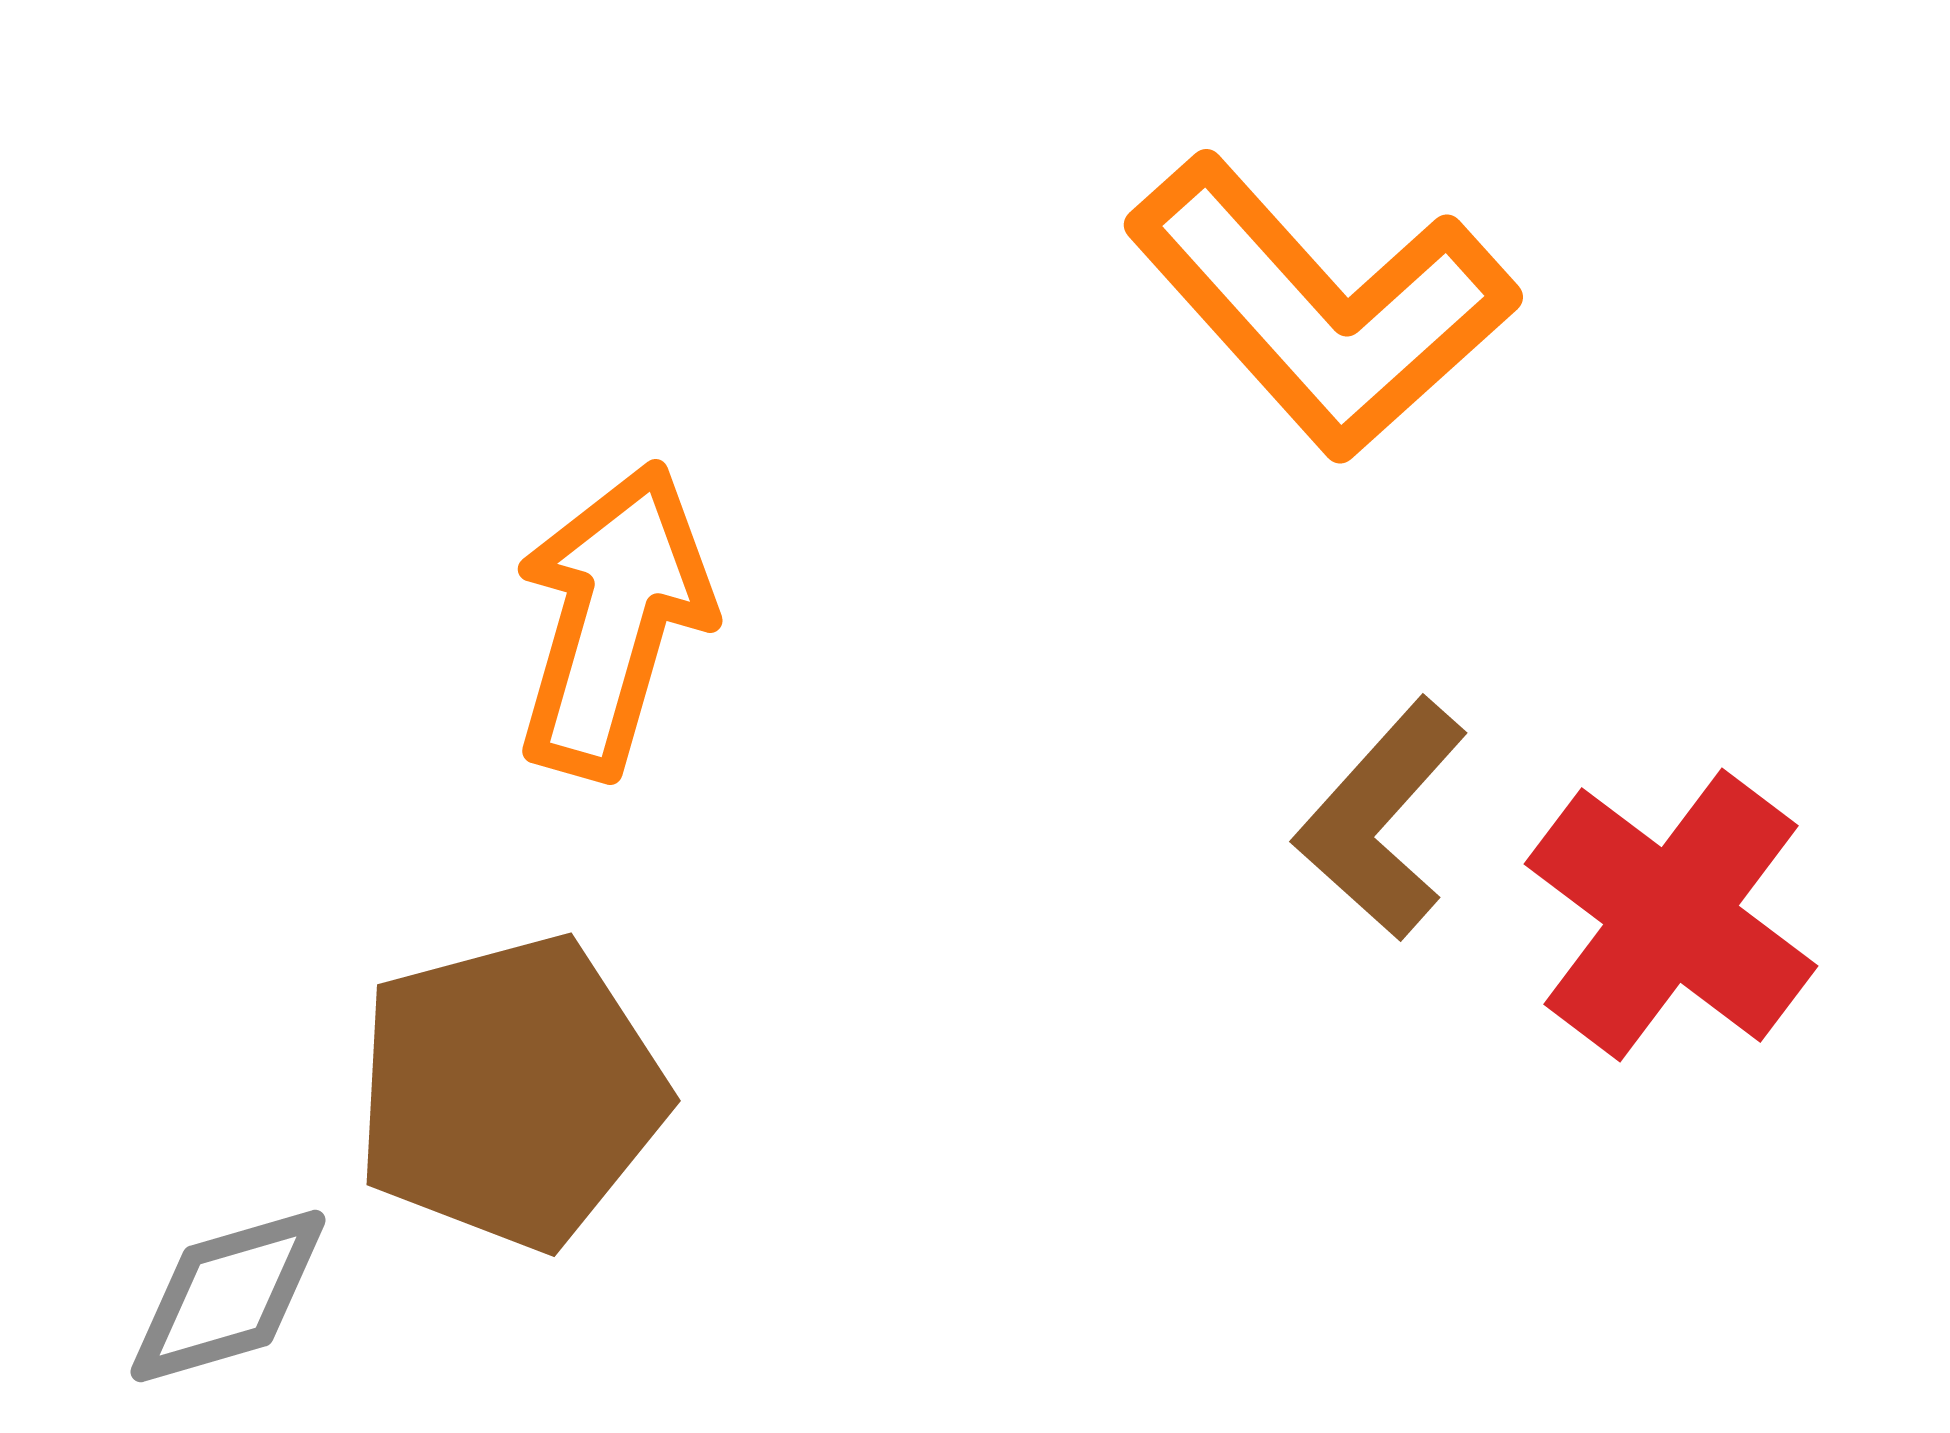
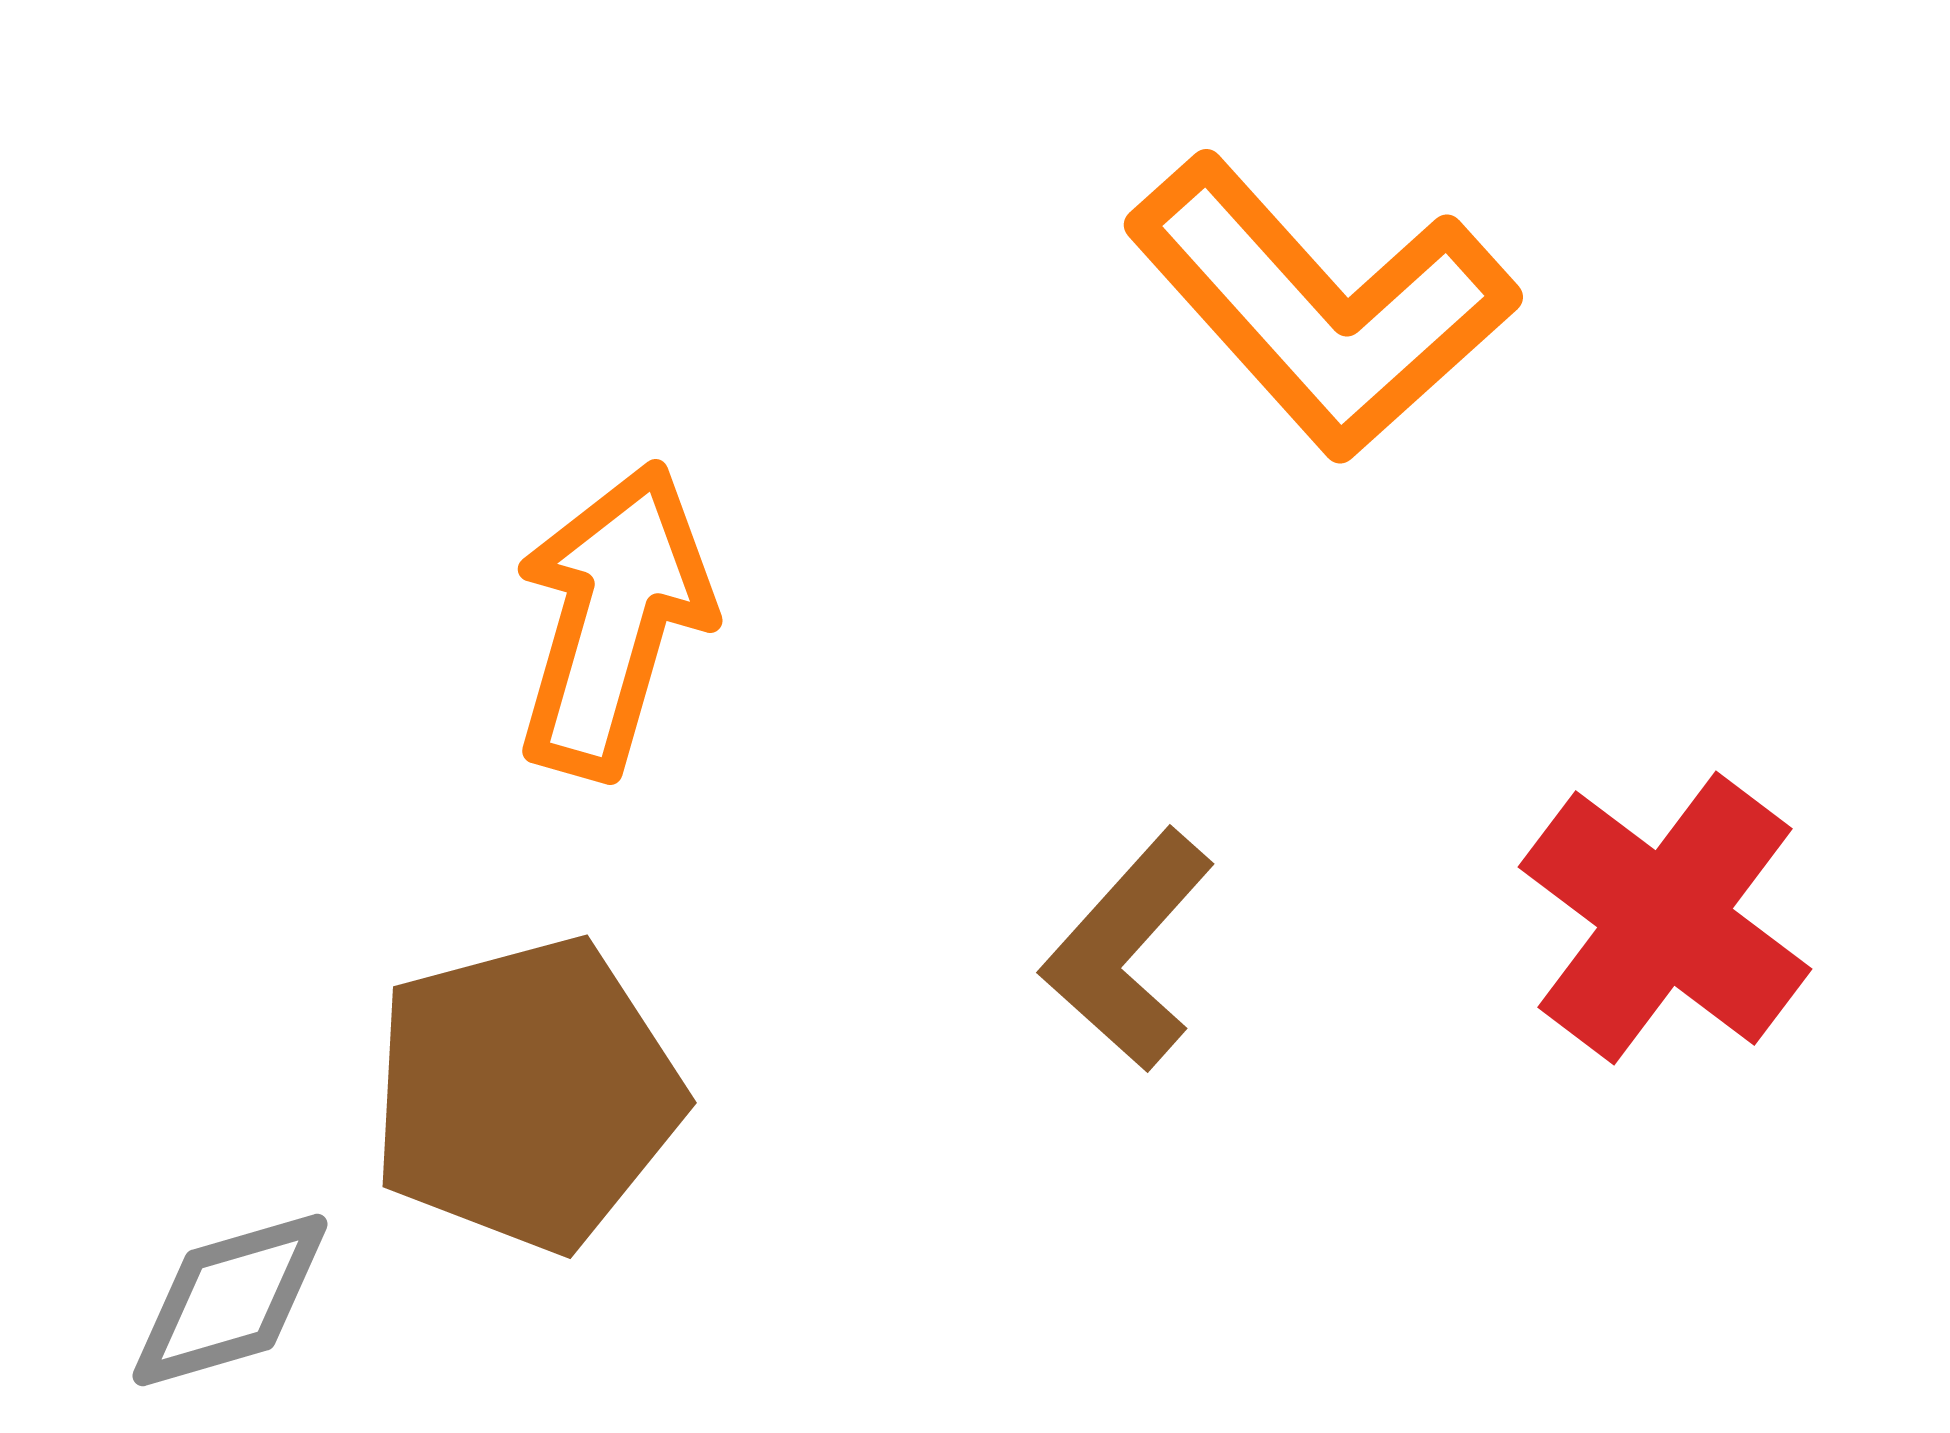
brown L-shape: moved 253 px left, 131 px down
red cross: moved 6 px left, 3 px down
brown pentagon: moved 16 px right, 2 px down
gray diamond: moved 2 px right, 4 px down
